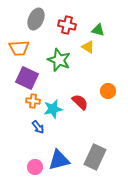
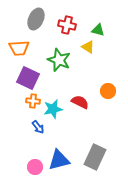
purple square: moved 1 px right
red semicircle: rotated 18 degrees counterclockwise
